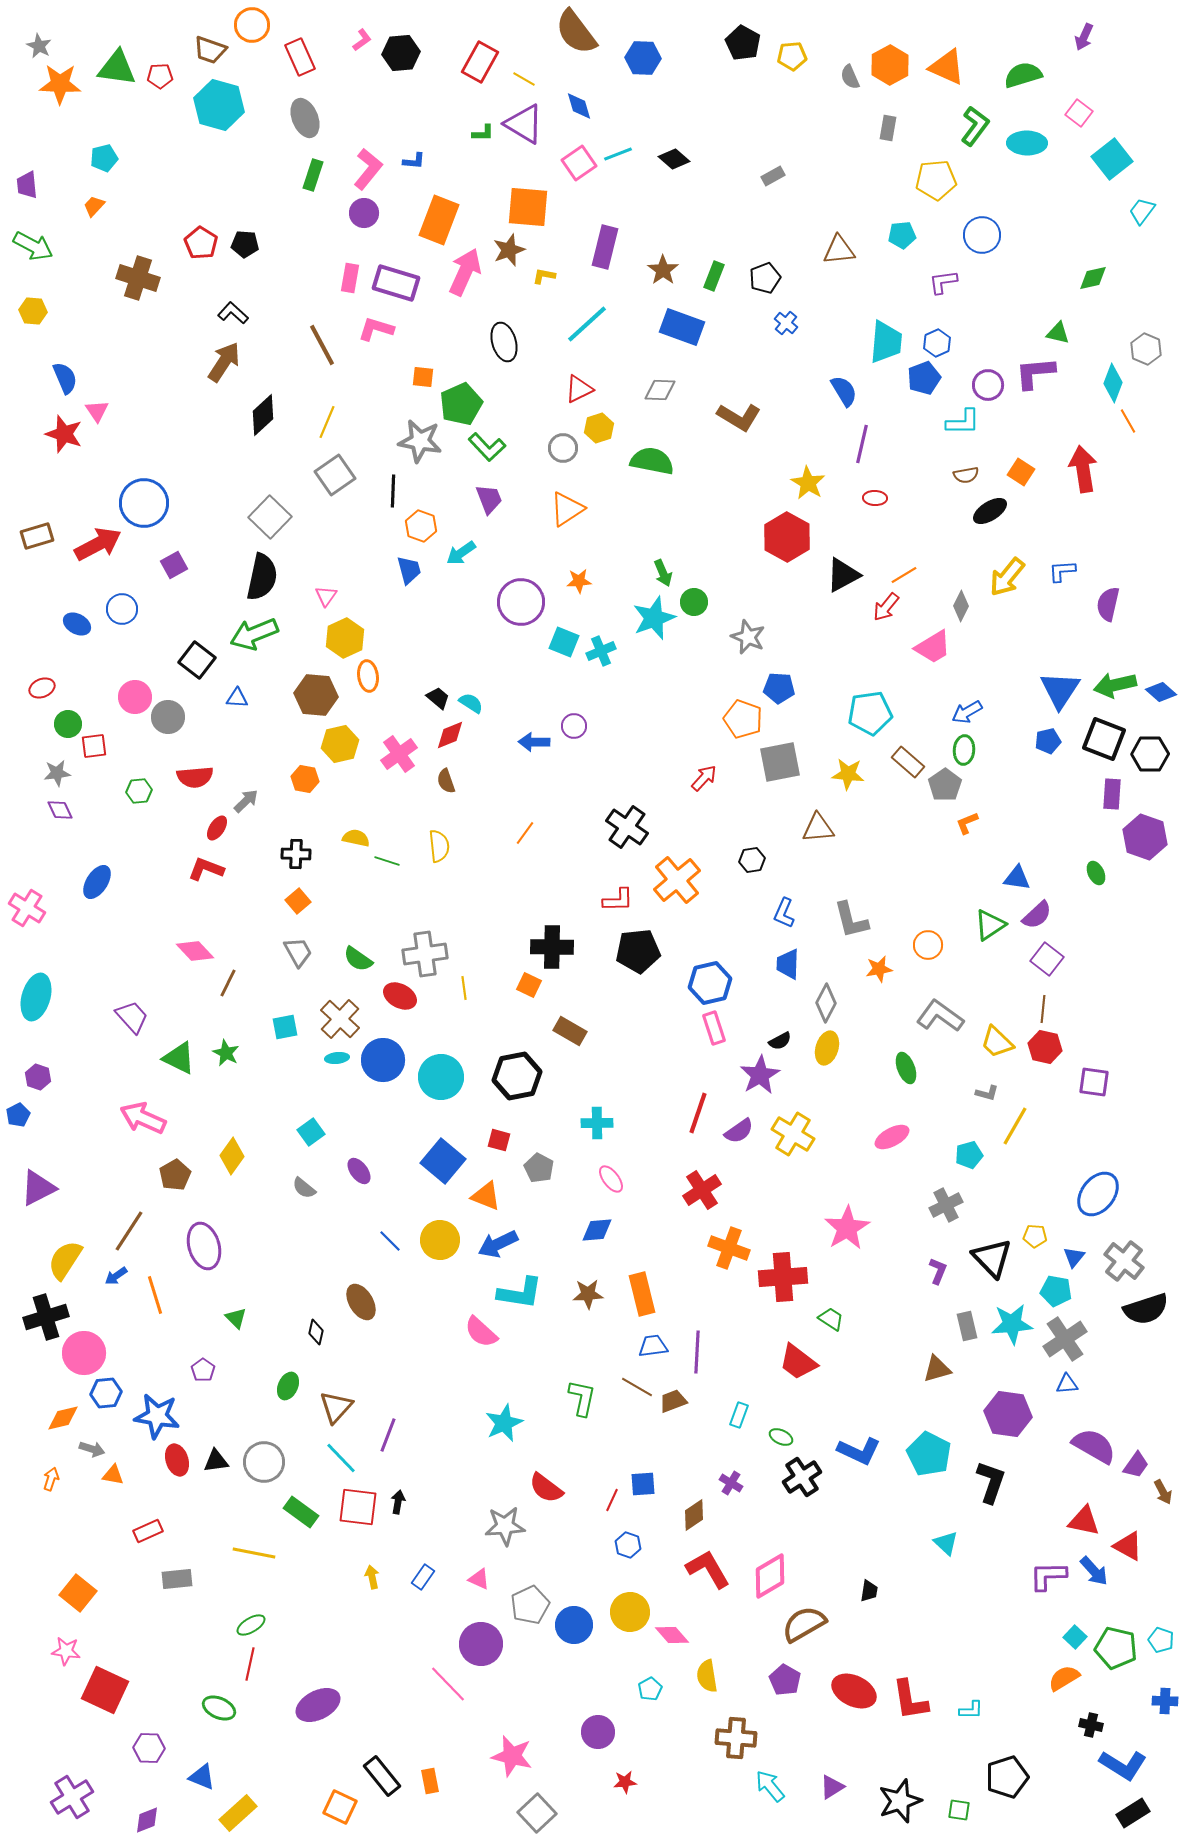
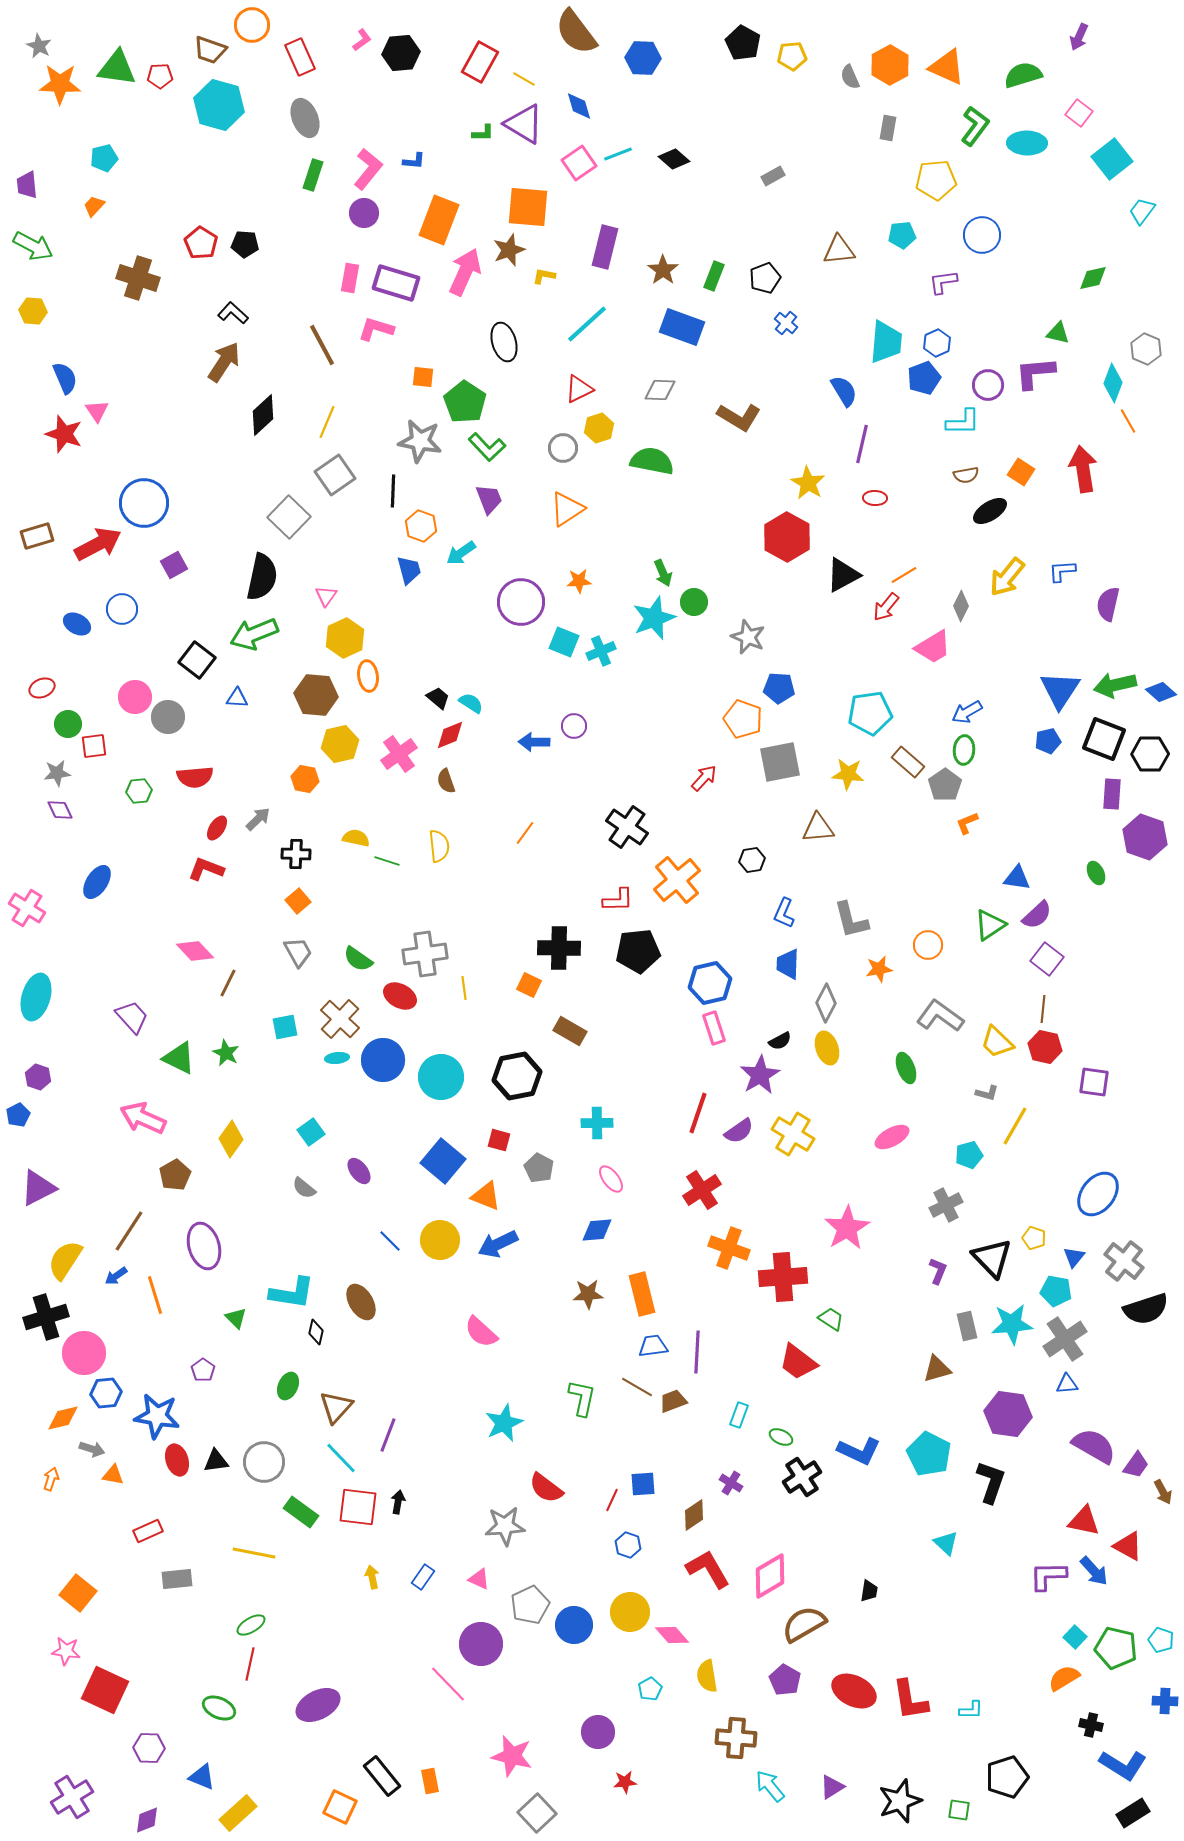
purple arrow at (1084, 37): moved 5 px left
green pentagon at (461, 404): moved 4 px right, 2 px up; rotated 15 degrees counterclockwise
gray square at (270, 517): moved 19 px right
gray arrow at (246, 801): moved 12 px right, 18 px down
black cross at (552, 947): moved 7 px right, 1 px down
yellow ellipse at (827, 1048): rotated 36 degrees counterclockwise
yellow diamond at (232, 1156): moved 1 px left, 17 px up
yellow pentagon at (1035, 1236): moved 1 px left, 2 px down; rotated 15 degrees clockwise
cyan L-shape at (520, 1293): moved 228 px left
